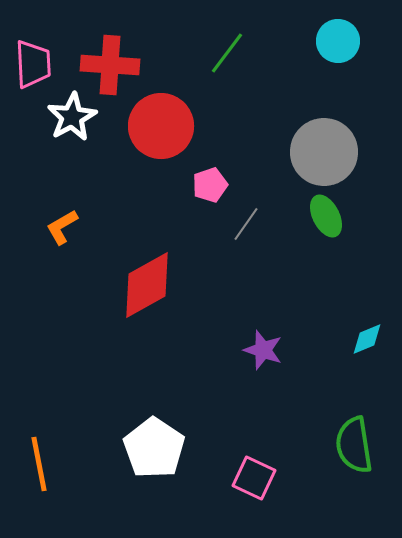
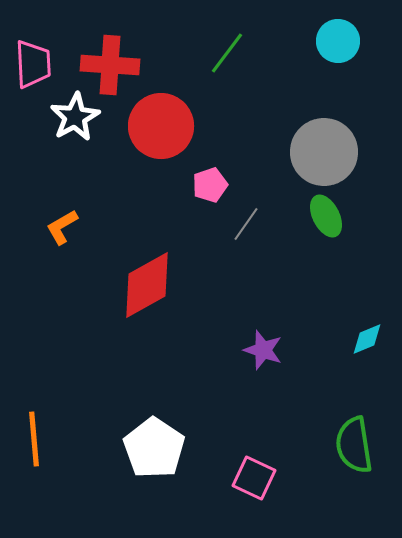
white star: moved 3 px right
orange line: moved 5 px left, 25 px up; rotated 6 degrees clockwise
